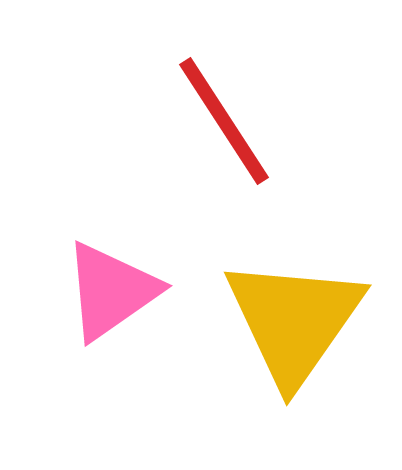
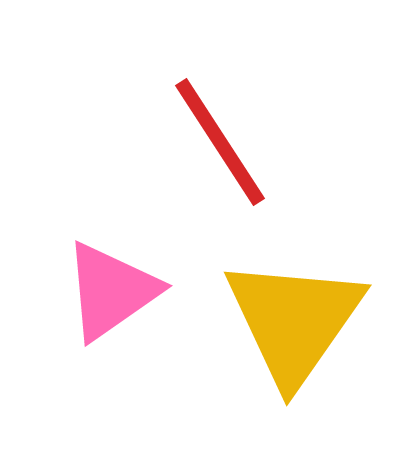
red line: moved 4 px left, 21 px down
